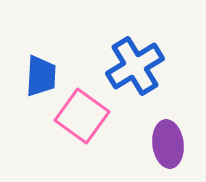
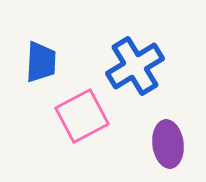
blue trapezoid: moved 14 px up
pink square: rotated 26 degrees clockwise
